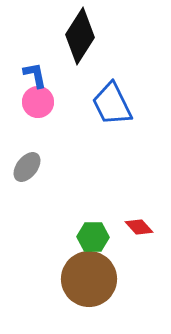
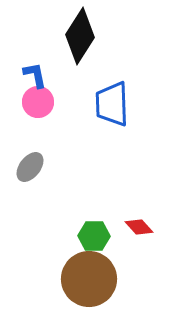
blue trapezoid: rotated 24 degrees clockwise
gray ellipse: moved 3 px right
green hexagon: moved 1 px right, 1 px up
